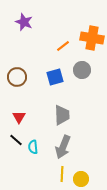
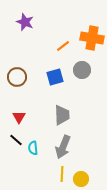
purple star: moved 1 px right
cyan semicircle: moved 1 px down
